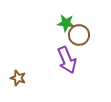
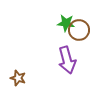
brown circle: moved 5 px up
purple arrow: rotated 8 degrees clockwise
